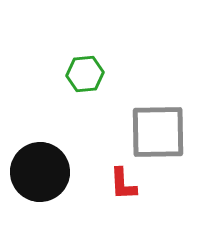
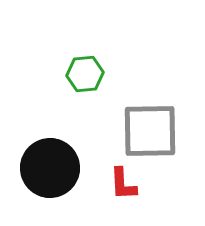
gray square: moved 8 px left, 1 px up
black circle: moved 10 px right, 4 px up
